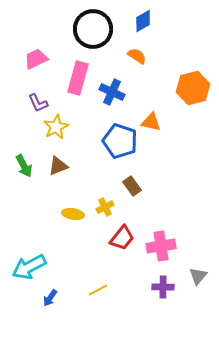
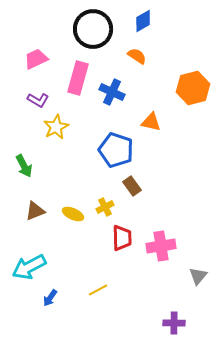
purple L-shape: moved 3 px up; rotated 35 degrees counterclockwise
blue pentagon: moved 4 px left, 9 px down
brown triangle: moved 23 px left, 45 px down
yellow ellipse: rotated 15 degrees clockwise
red trapezoid: rotated 40 degrees counterclockwise
purple cross: moved 11 px right, 36 px down
